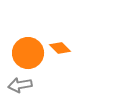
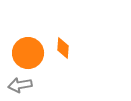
orange diamond: moved 3 px right; rotated 50 degrees clockwise
